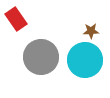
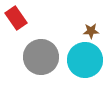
red rectangle: moved 1 px up
